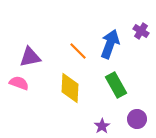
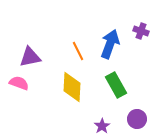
purple cross: rotated 14 degrees counterclockwise
orange line: rotated 18 degrees clockwise
yellow diamond: moved 2 px right, 1 px up
